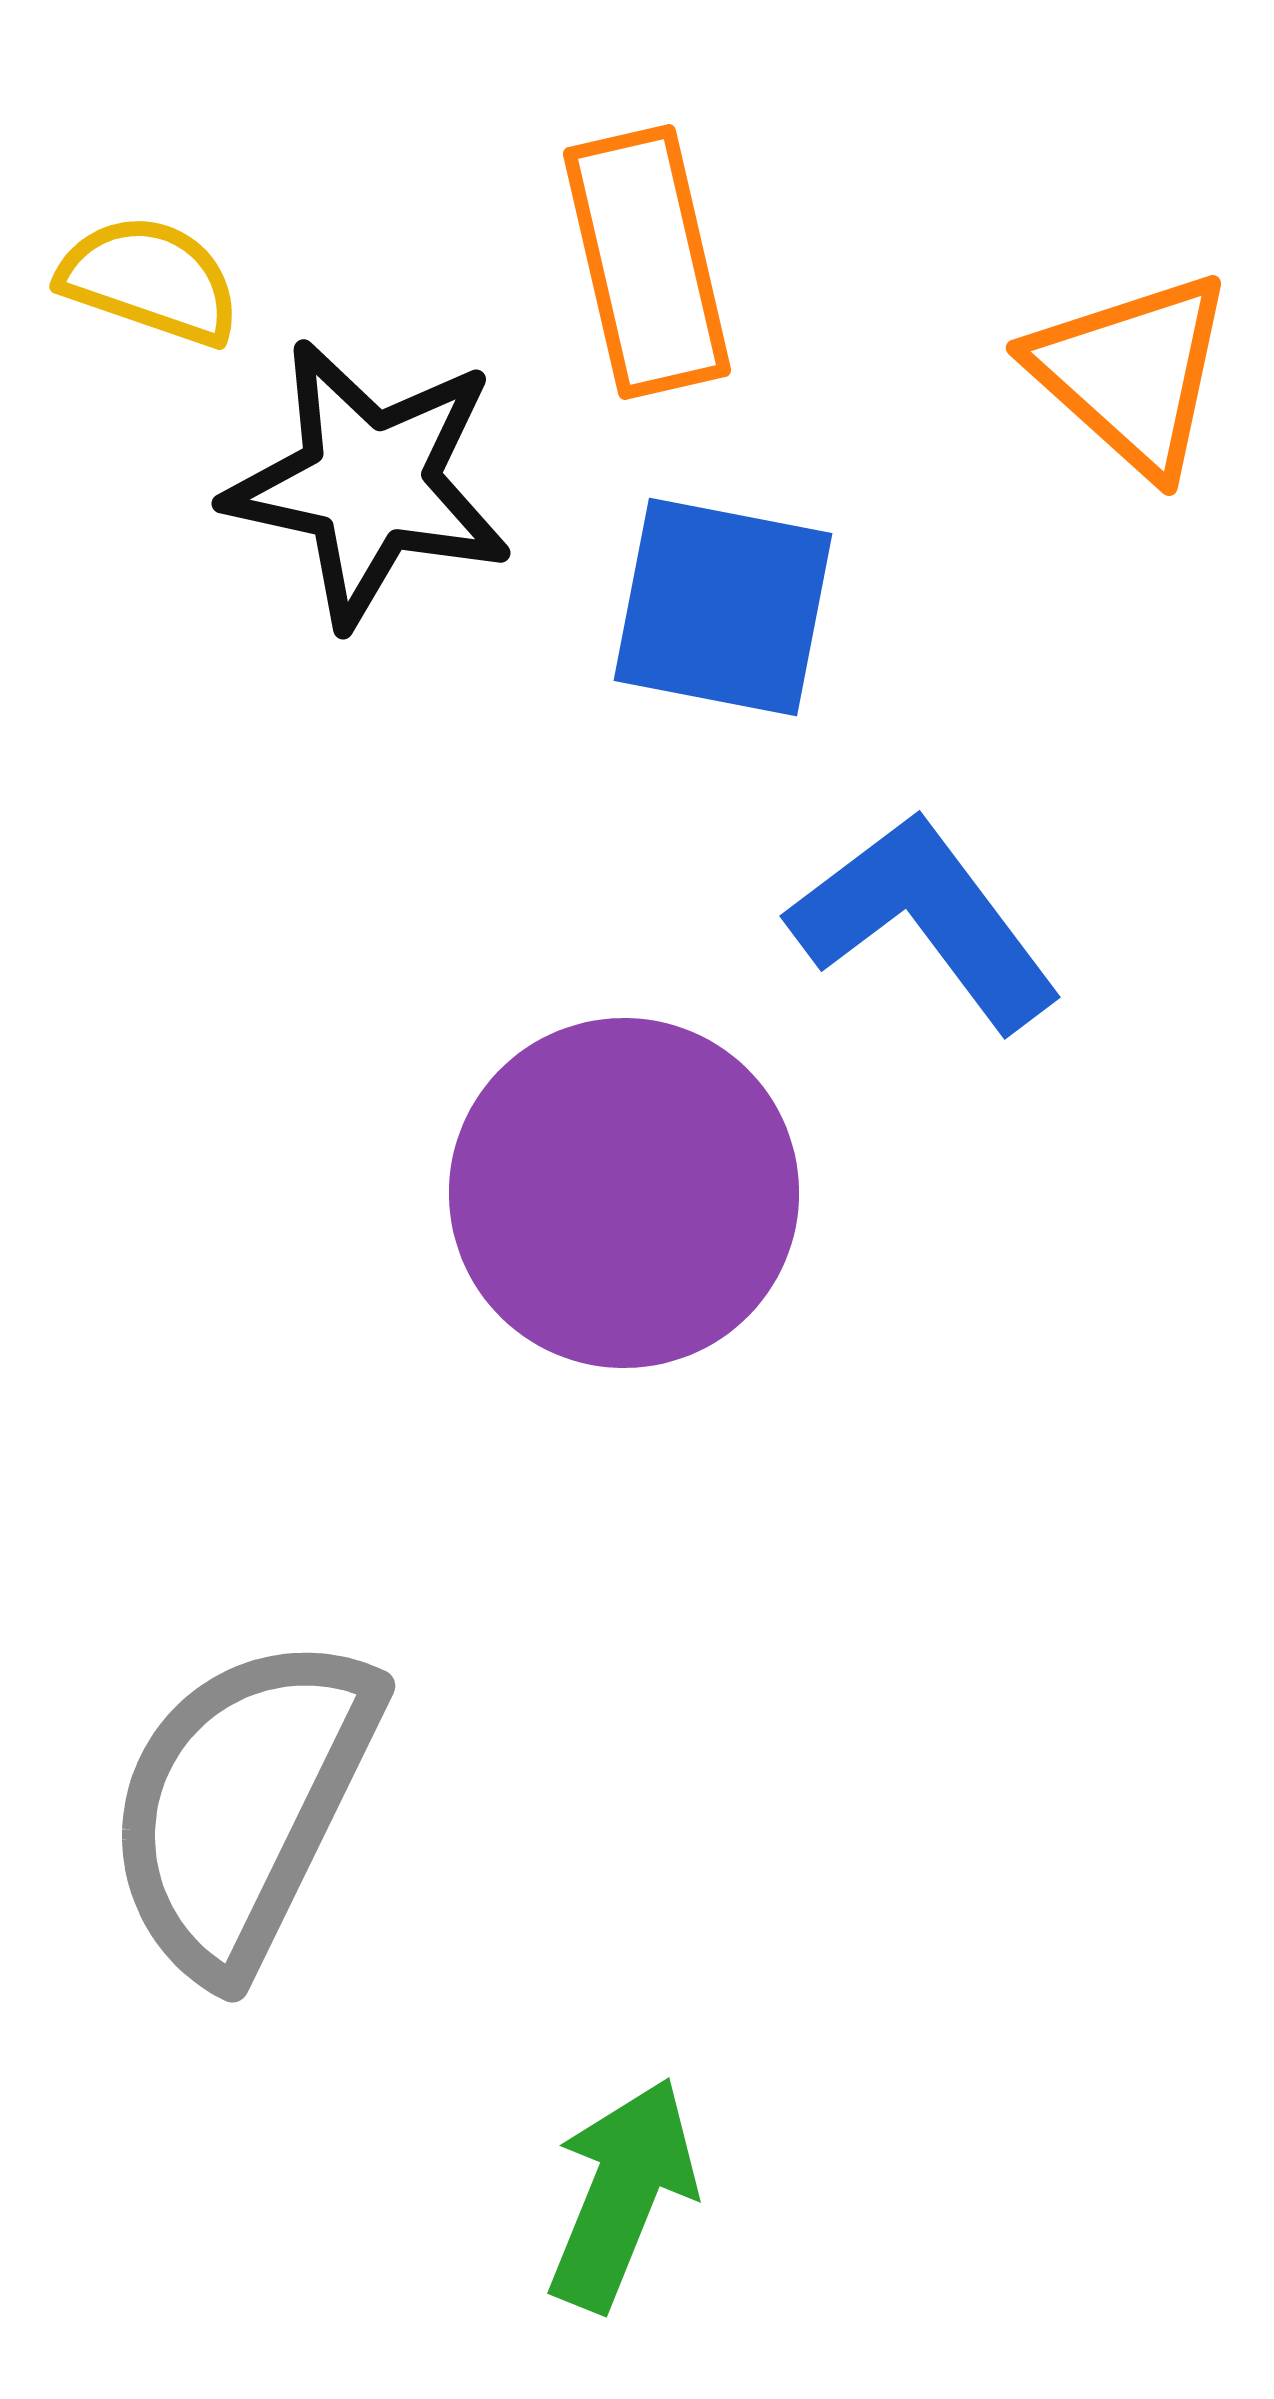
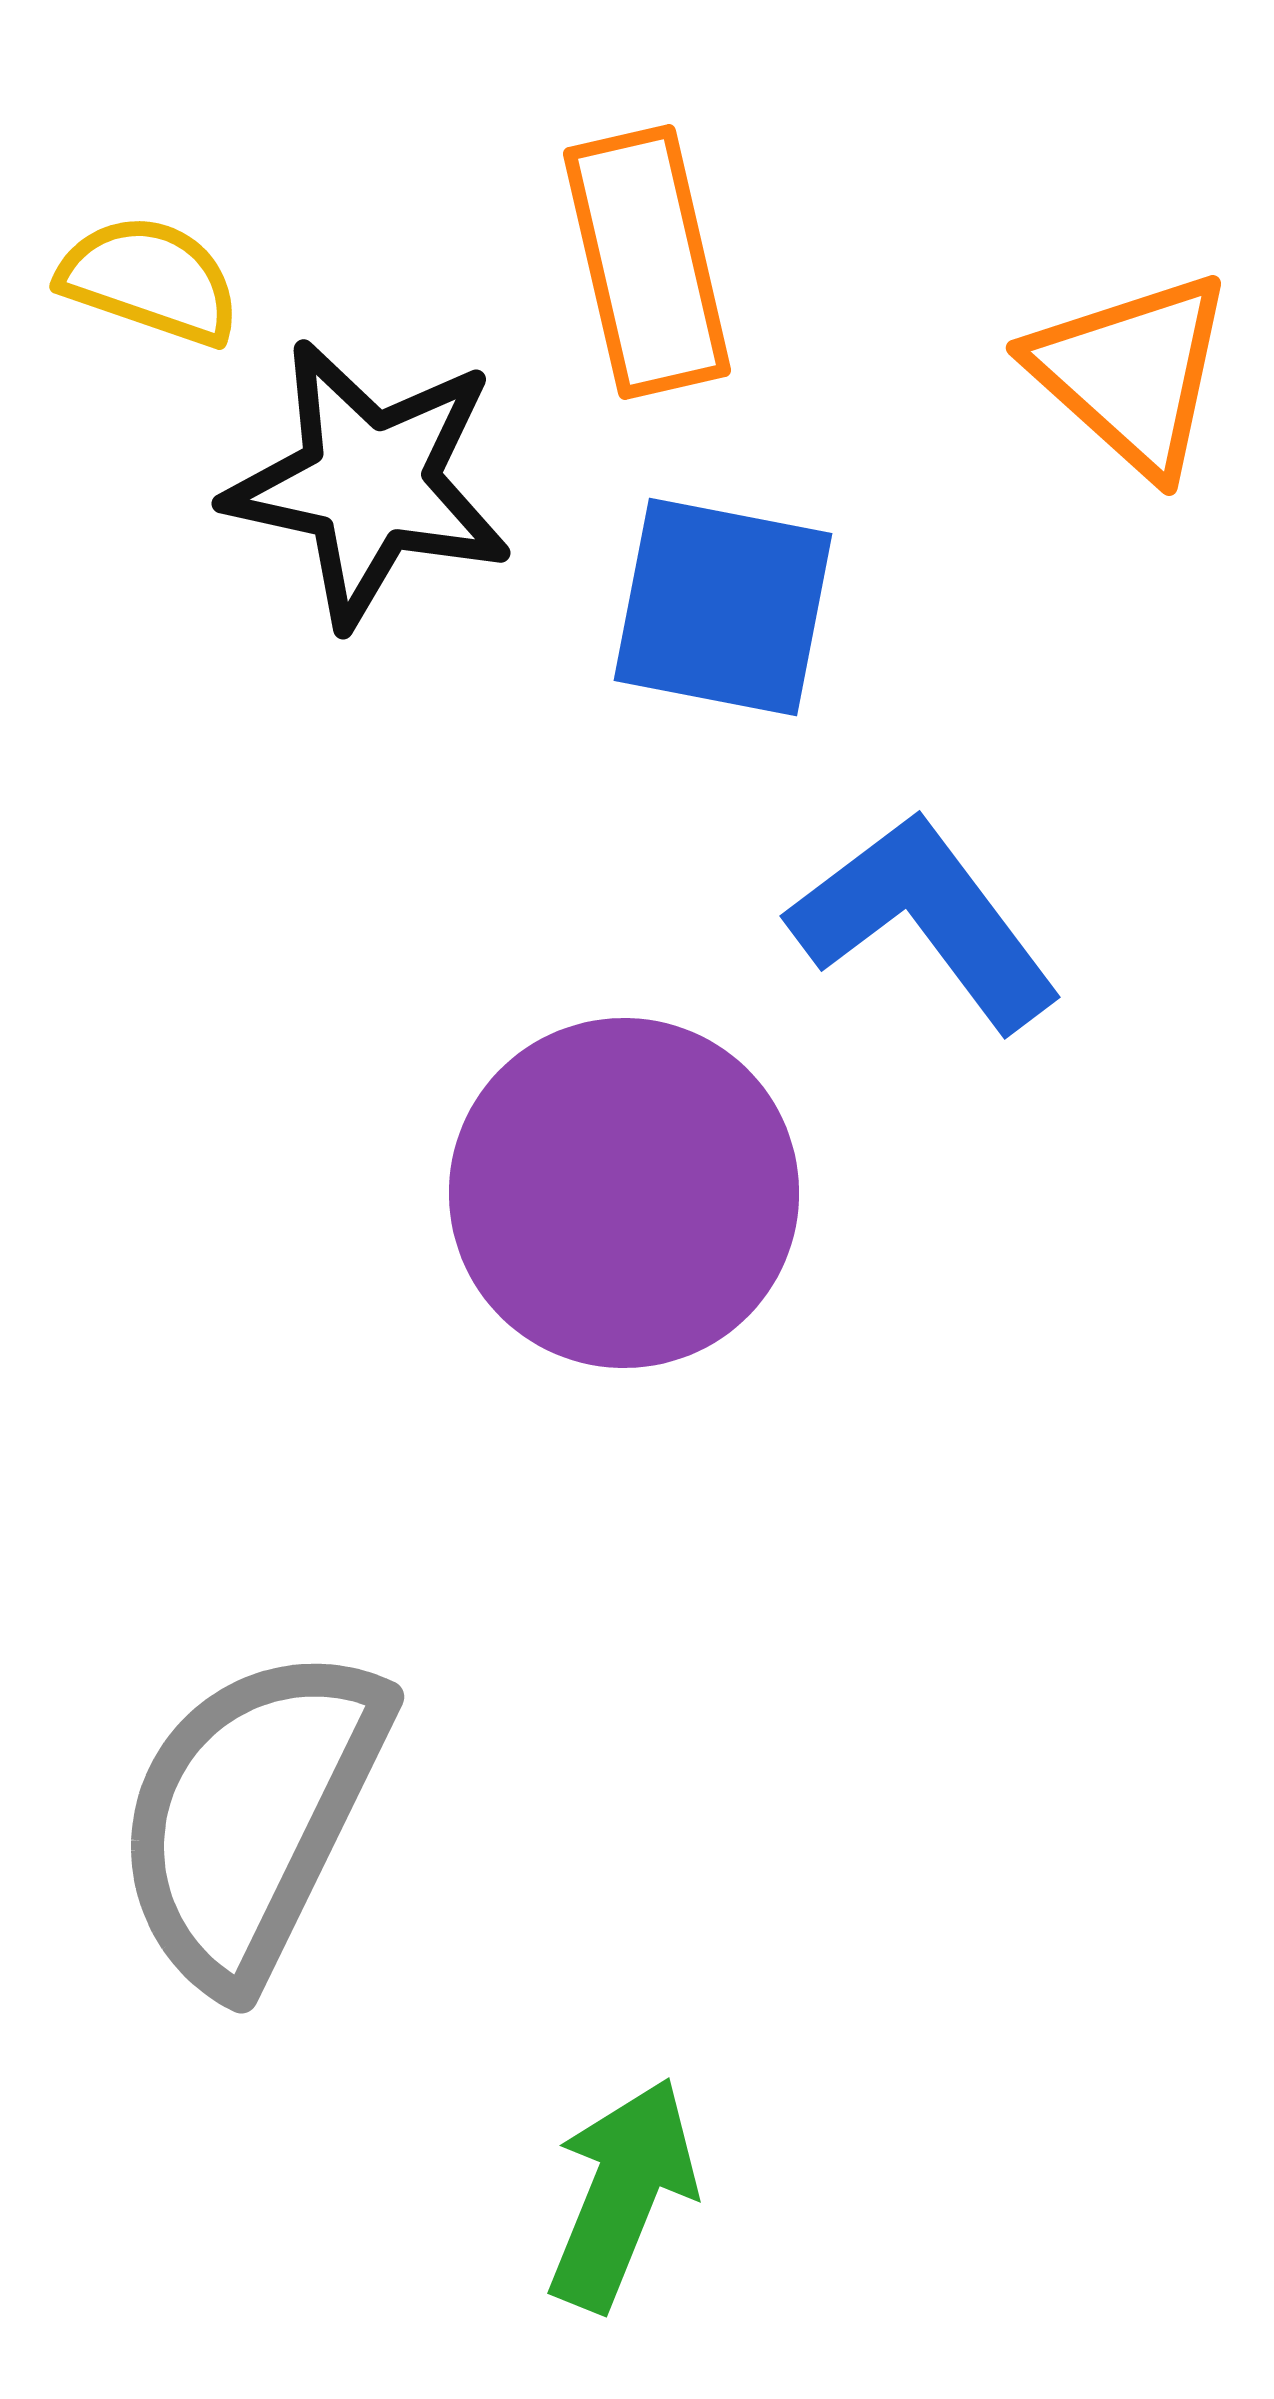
gray semicircle: moved 9 px right, 11 px down
